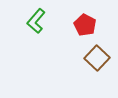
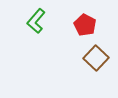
brown square: moved 1 px left
